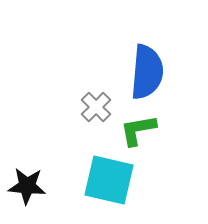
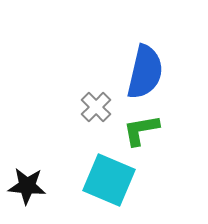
blue semicircle: moved 2 px left; rotated 8 degrees clockwise
green L-shape: moved 3 px right
cyan square: rotated 10 degrees clockwise
